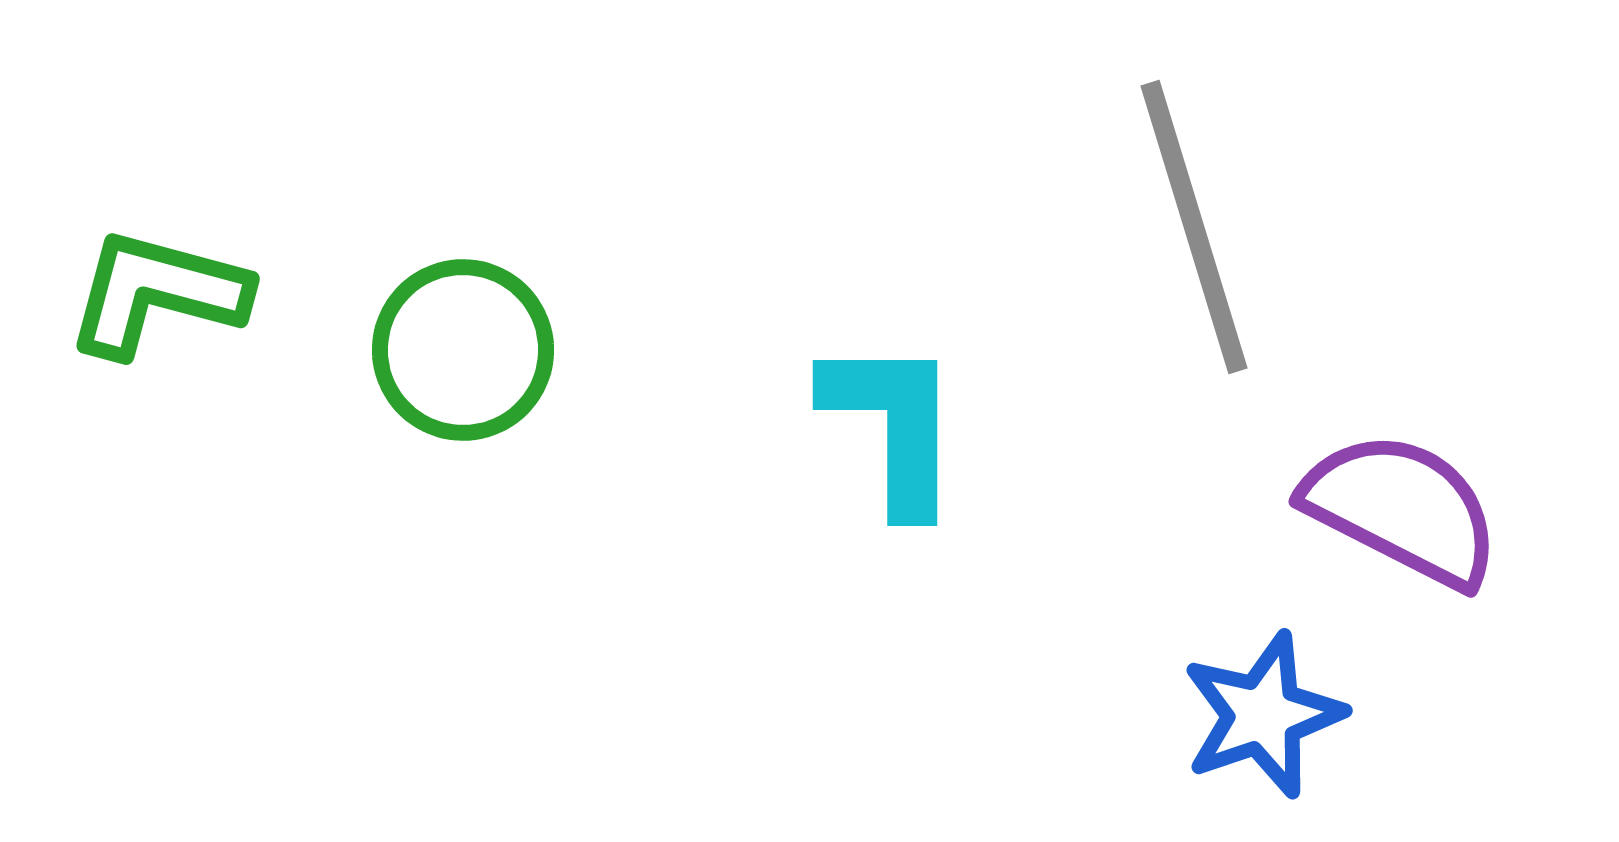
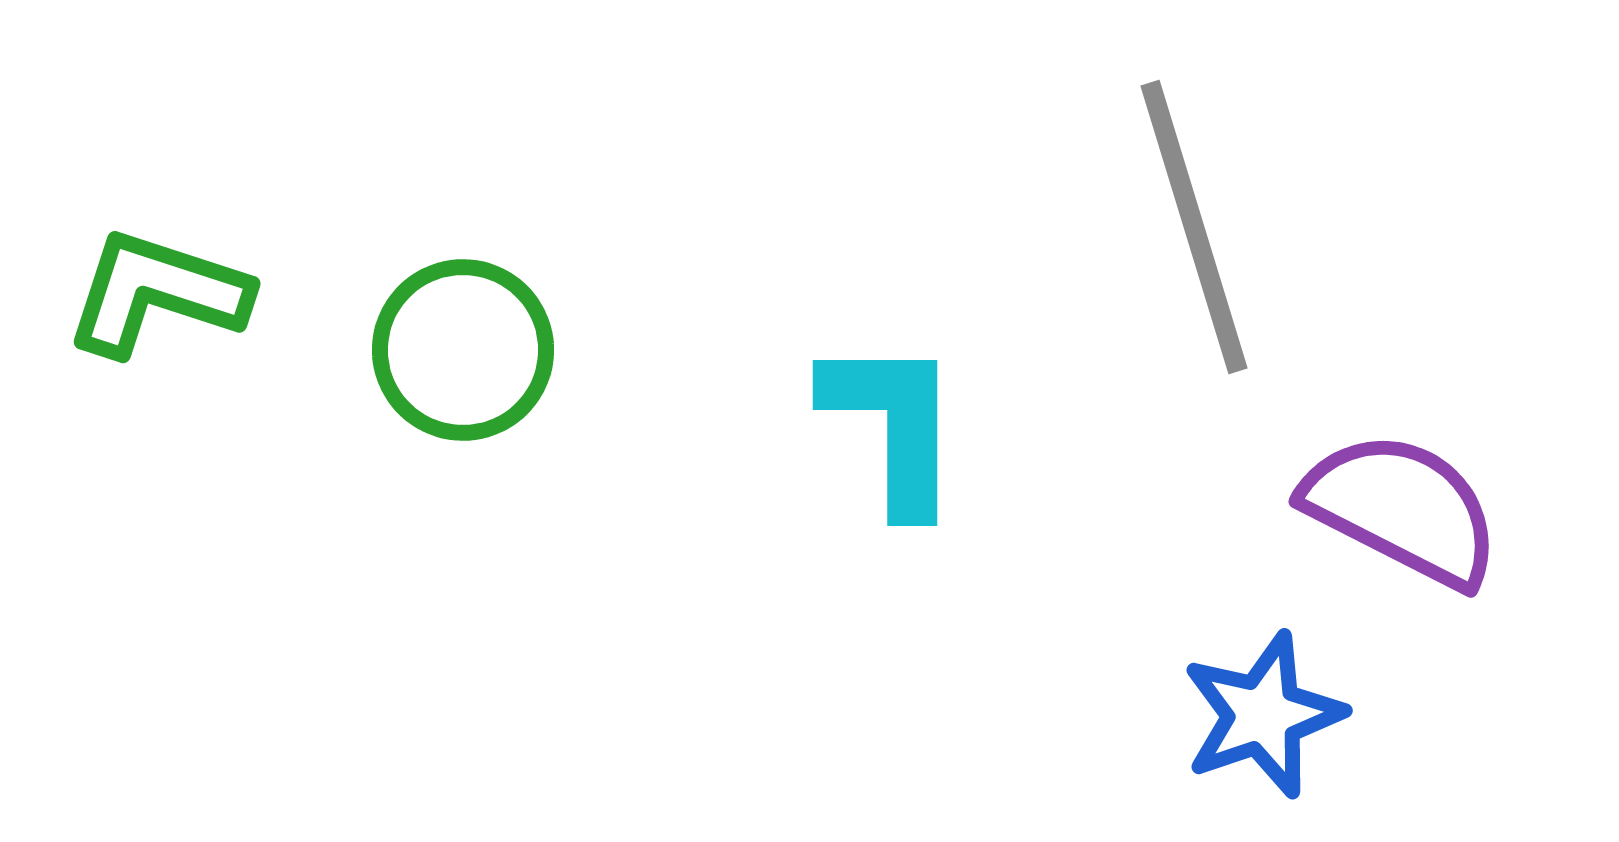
green L-shape: rotated 3 degrees clockwise
